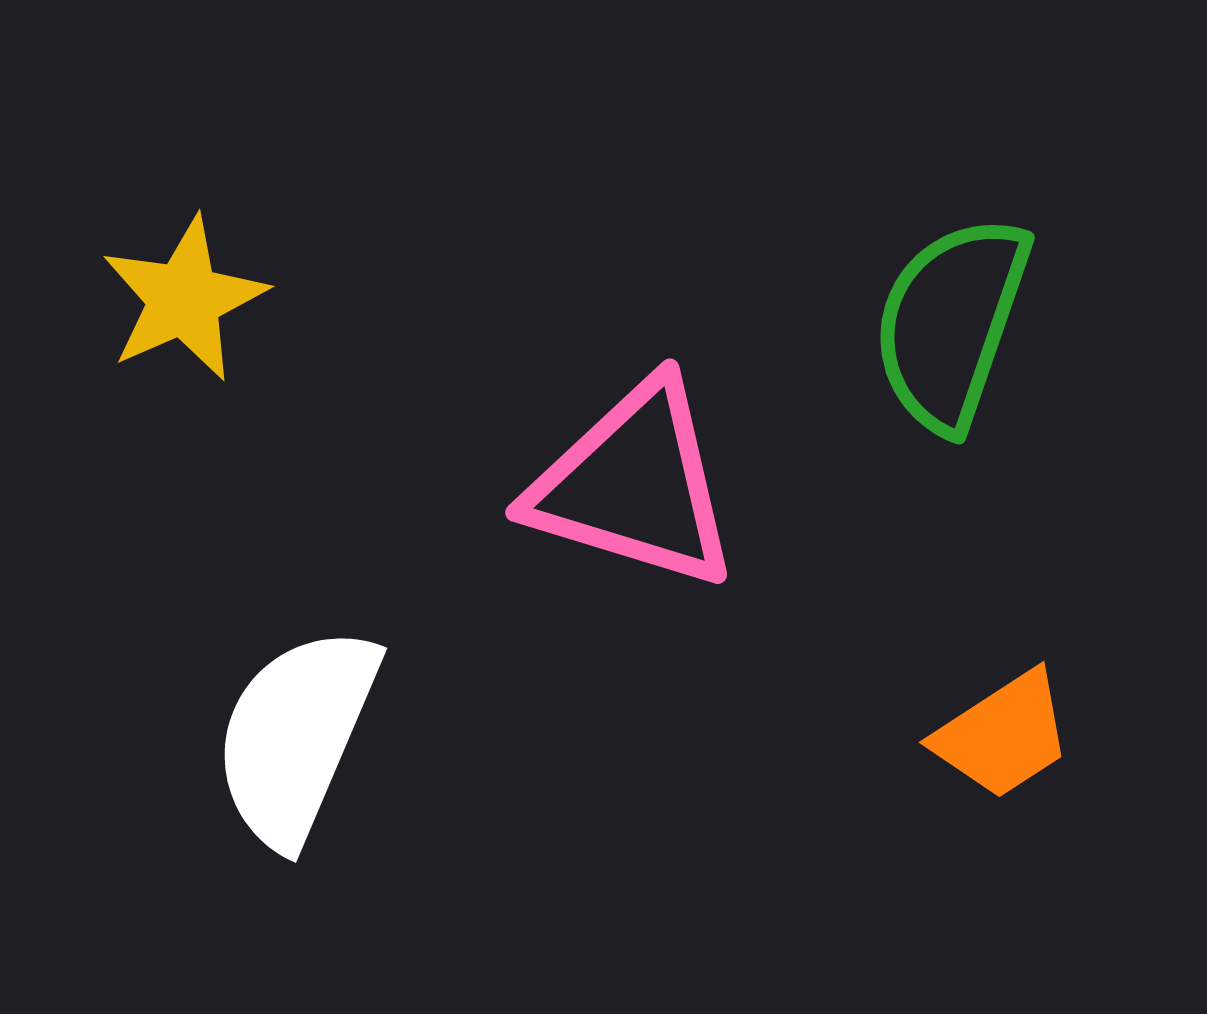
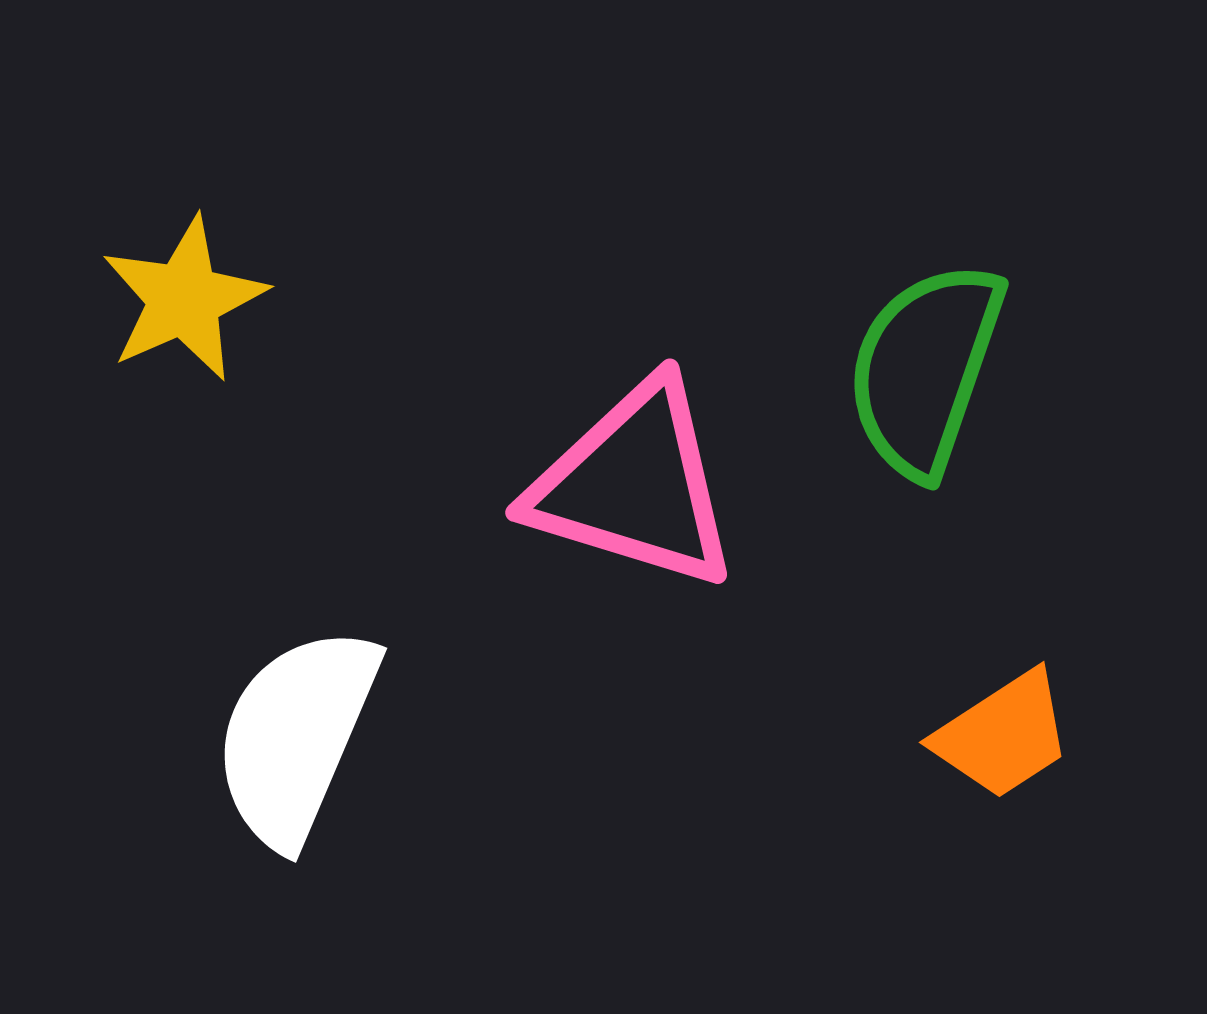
green semicircle: moved 26 px left, 46 px down
